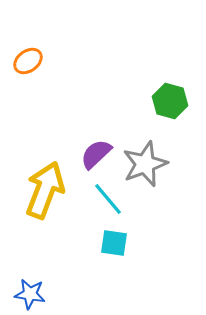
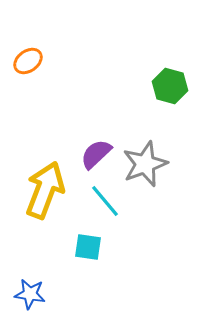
green hexagon: moved 15 px up
cyan line: moved 3 px left, 2 px down
cyan square: moved 26 px left, 4 px down
